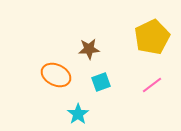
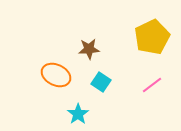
cyan square: rotated 36 degrees counterclockwise
